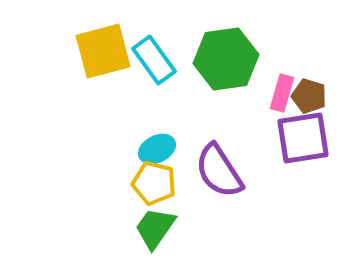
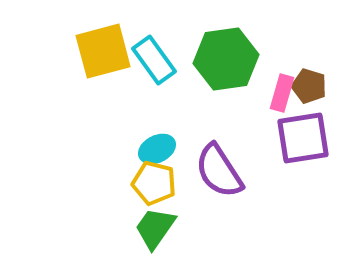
brown pentagon: moved 10 px up
